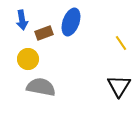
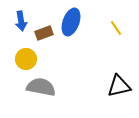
blue arrow: moved 1 px left, 1 px down
yellow line: moved 5 px left, 15 px up
yellow circle: moved 2 px left
black triangle: rotated 45 degrees clockwise
